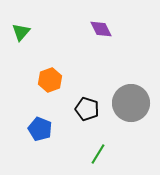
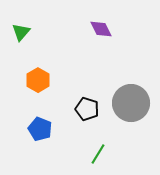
orange hexagon: moved 12 px left; rotated 10 degrees counterclockwise
